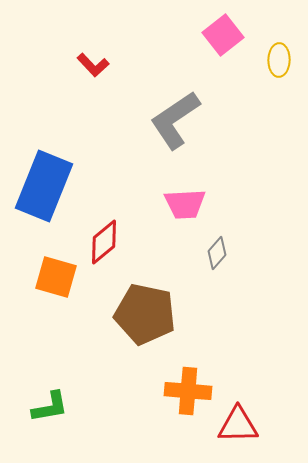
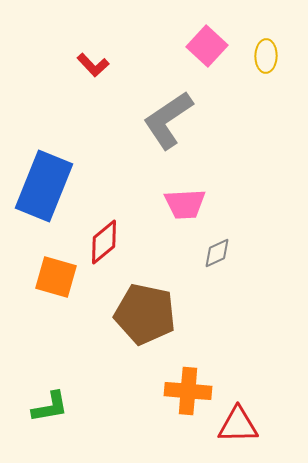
pink square: moved 16 px left, 11 px down; rotated 9 degrees counterclockwise
yellow ellipse: moved 13 px left, 4 px up
gray L-shape: moved 7 px left
gray diamond: rotated 24 degrees clockwise
